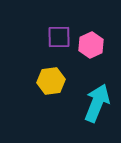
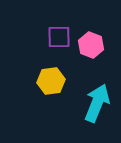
pink hexagon: rotated 15 degrees counterclockwise
